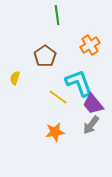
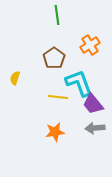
brown pentagon: moved 9 px right, 2 px down
yellow line: rotated 30 degrees counterclockwise
gray arrow: moved 4 px right, 3 px down; rotated 48 degrees clockwise
